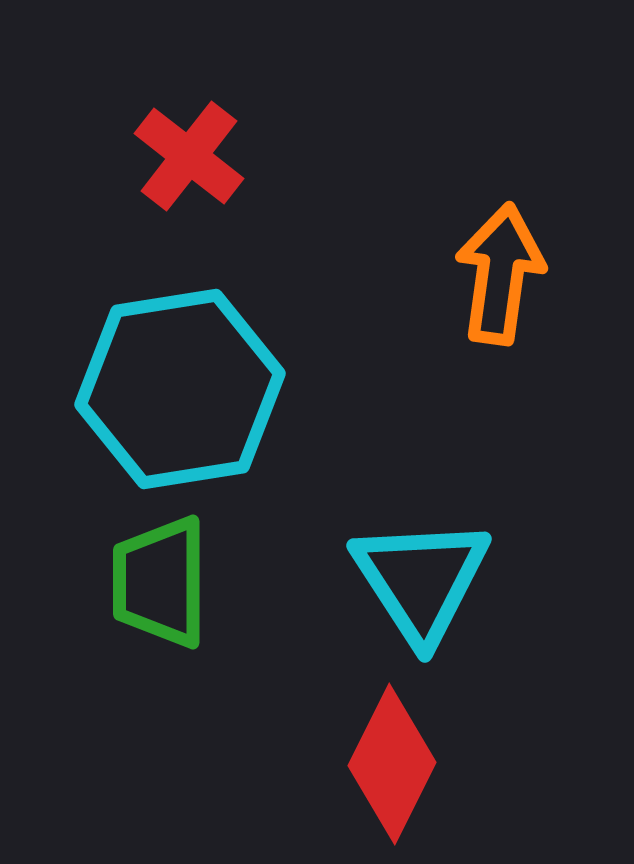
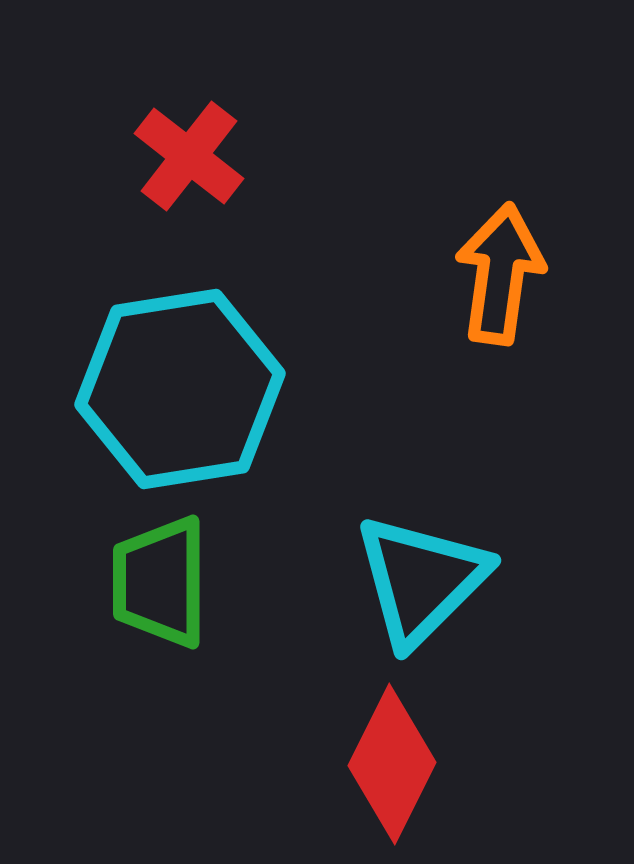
cyan triangle: rotated 18 degrees clockwise
